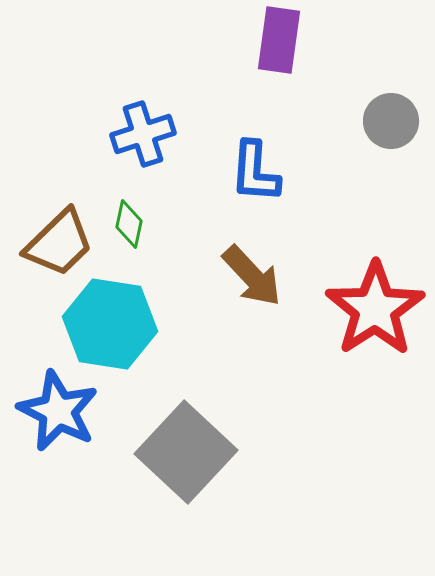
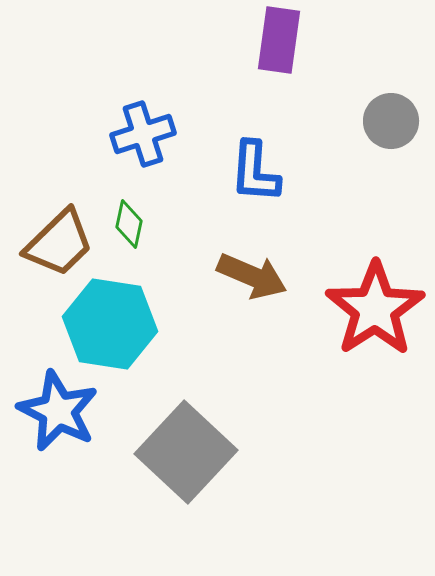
brown arrow: rotated 24 degrees counterclockwise
